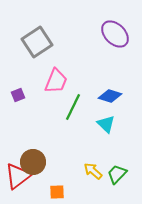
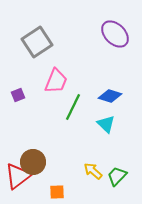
green trapezoid: moved 2 px down
